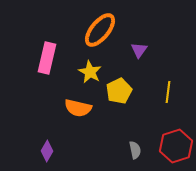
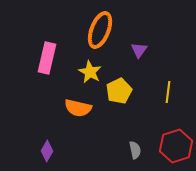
orange ellipse: rotated 18 degrees counterclockwise
